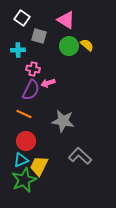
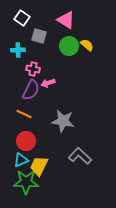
green star: moved 2 px right, 2 px down; rotated 25 degrees clockwise
